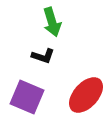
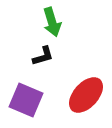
black L-shape: rotated 35 degrees counterclockwise
purple square: moved 1 px left, 3 px down
